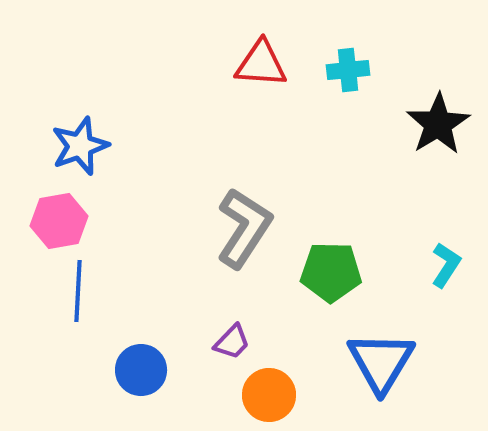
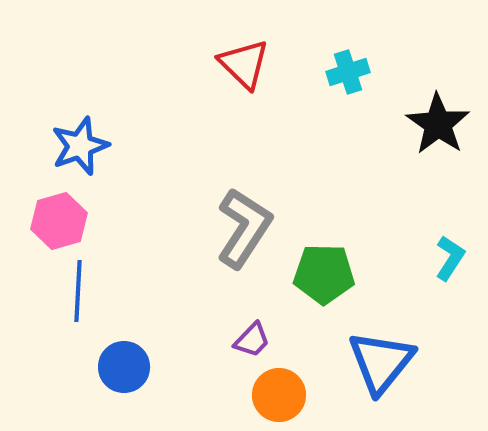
red triangle: moved 17 px left; rotated 40 degrees clockwise
cyan cross: moved 2 px down; rotated 12 degrees counterclockwise
black star: rotated 6 degrees counterclockwise
pink hexagon: rotated 6 degrees counterclockwise
cyan L-shape: moved 4 px right, 7 px up
green pentagon: moved 7 px left, 2 px down
purple trapezoid: moved 20 px right, 2 px up
blue triangle: rotated 8 degrees clockwise
blue circle: moved 17 px left, 3 px up
orange circle: moved 10 px right
